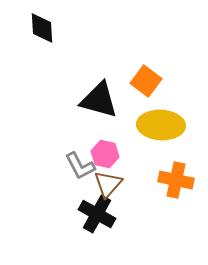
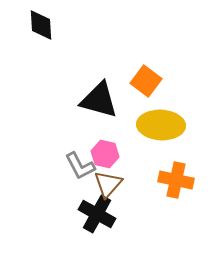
black diamond: moved 1 px left, 3 px up
